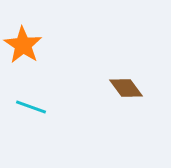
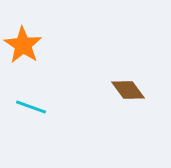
brown diamond: moved 2 px right, 2 px down
